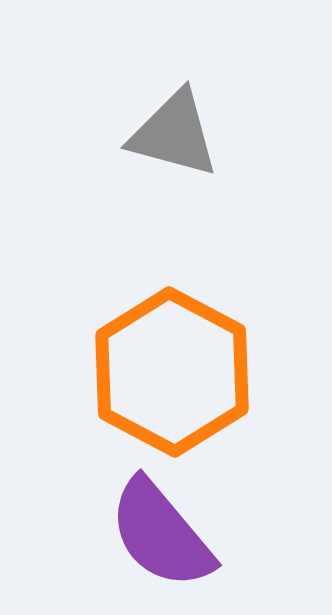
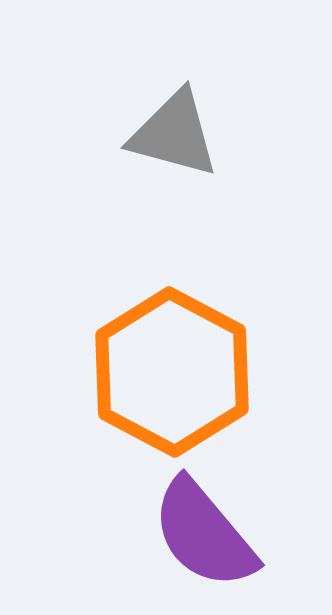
purple semicircle: moved 43 px right
